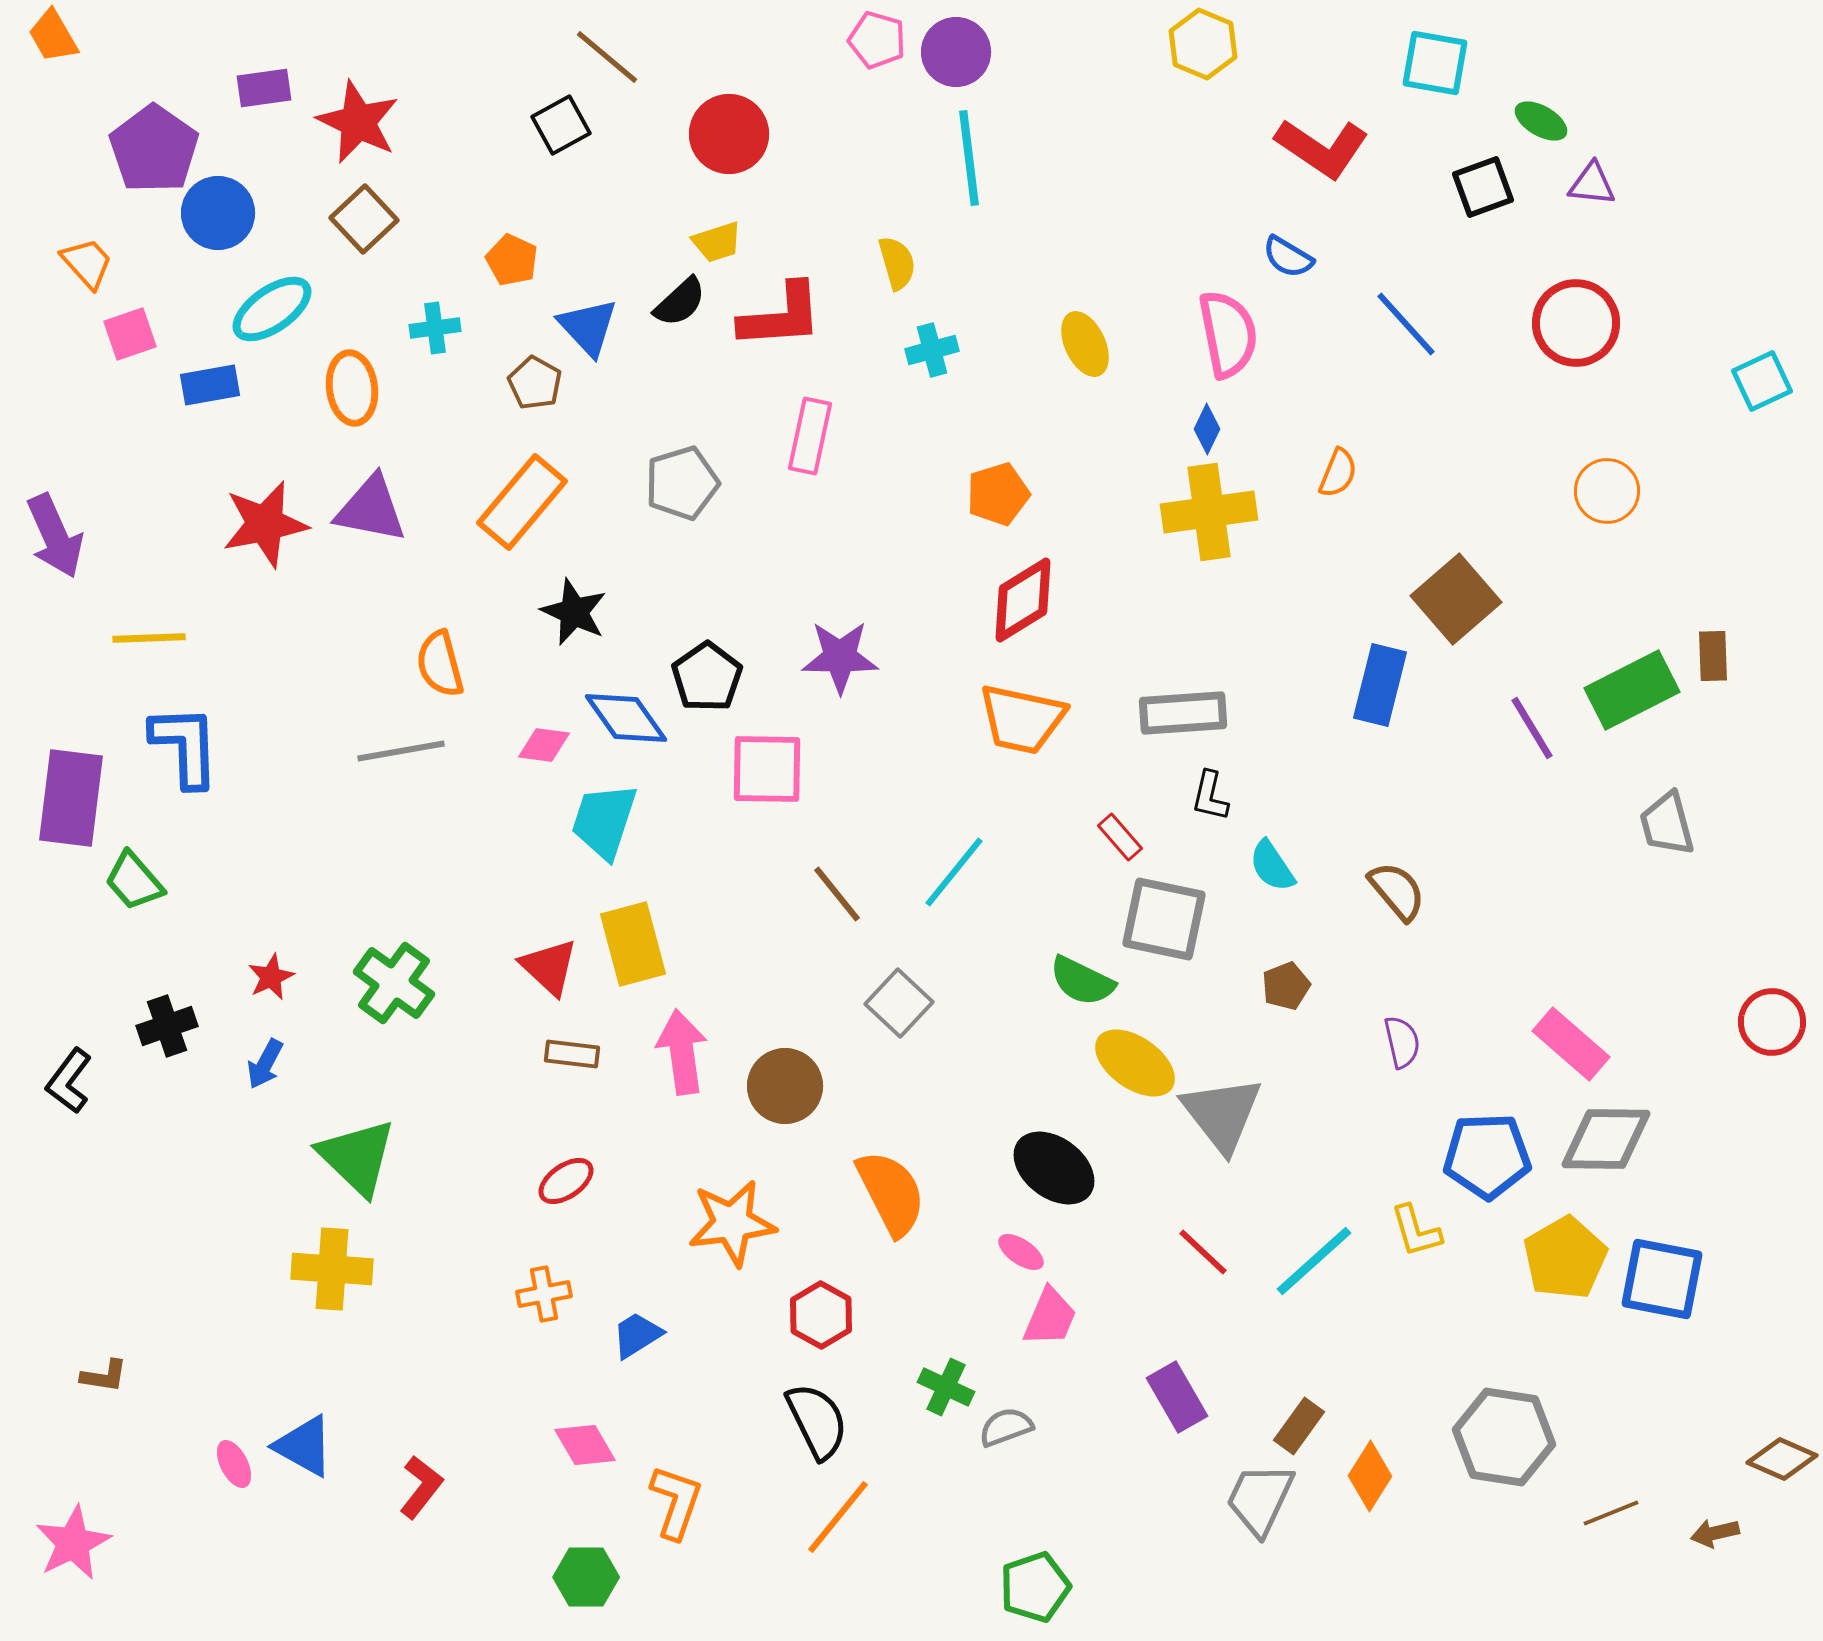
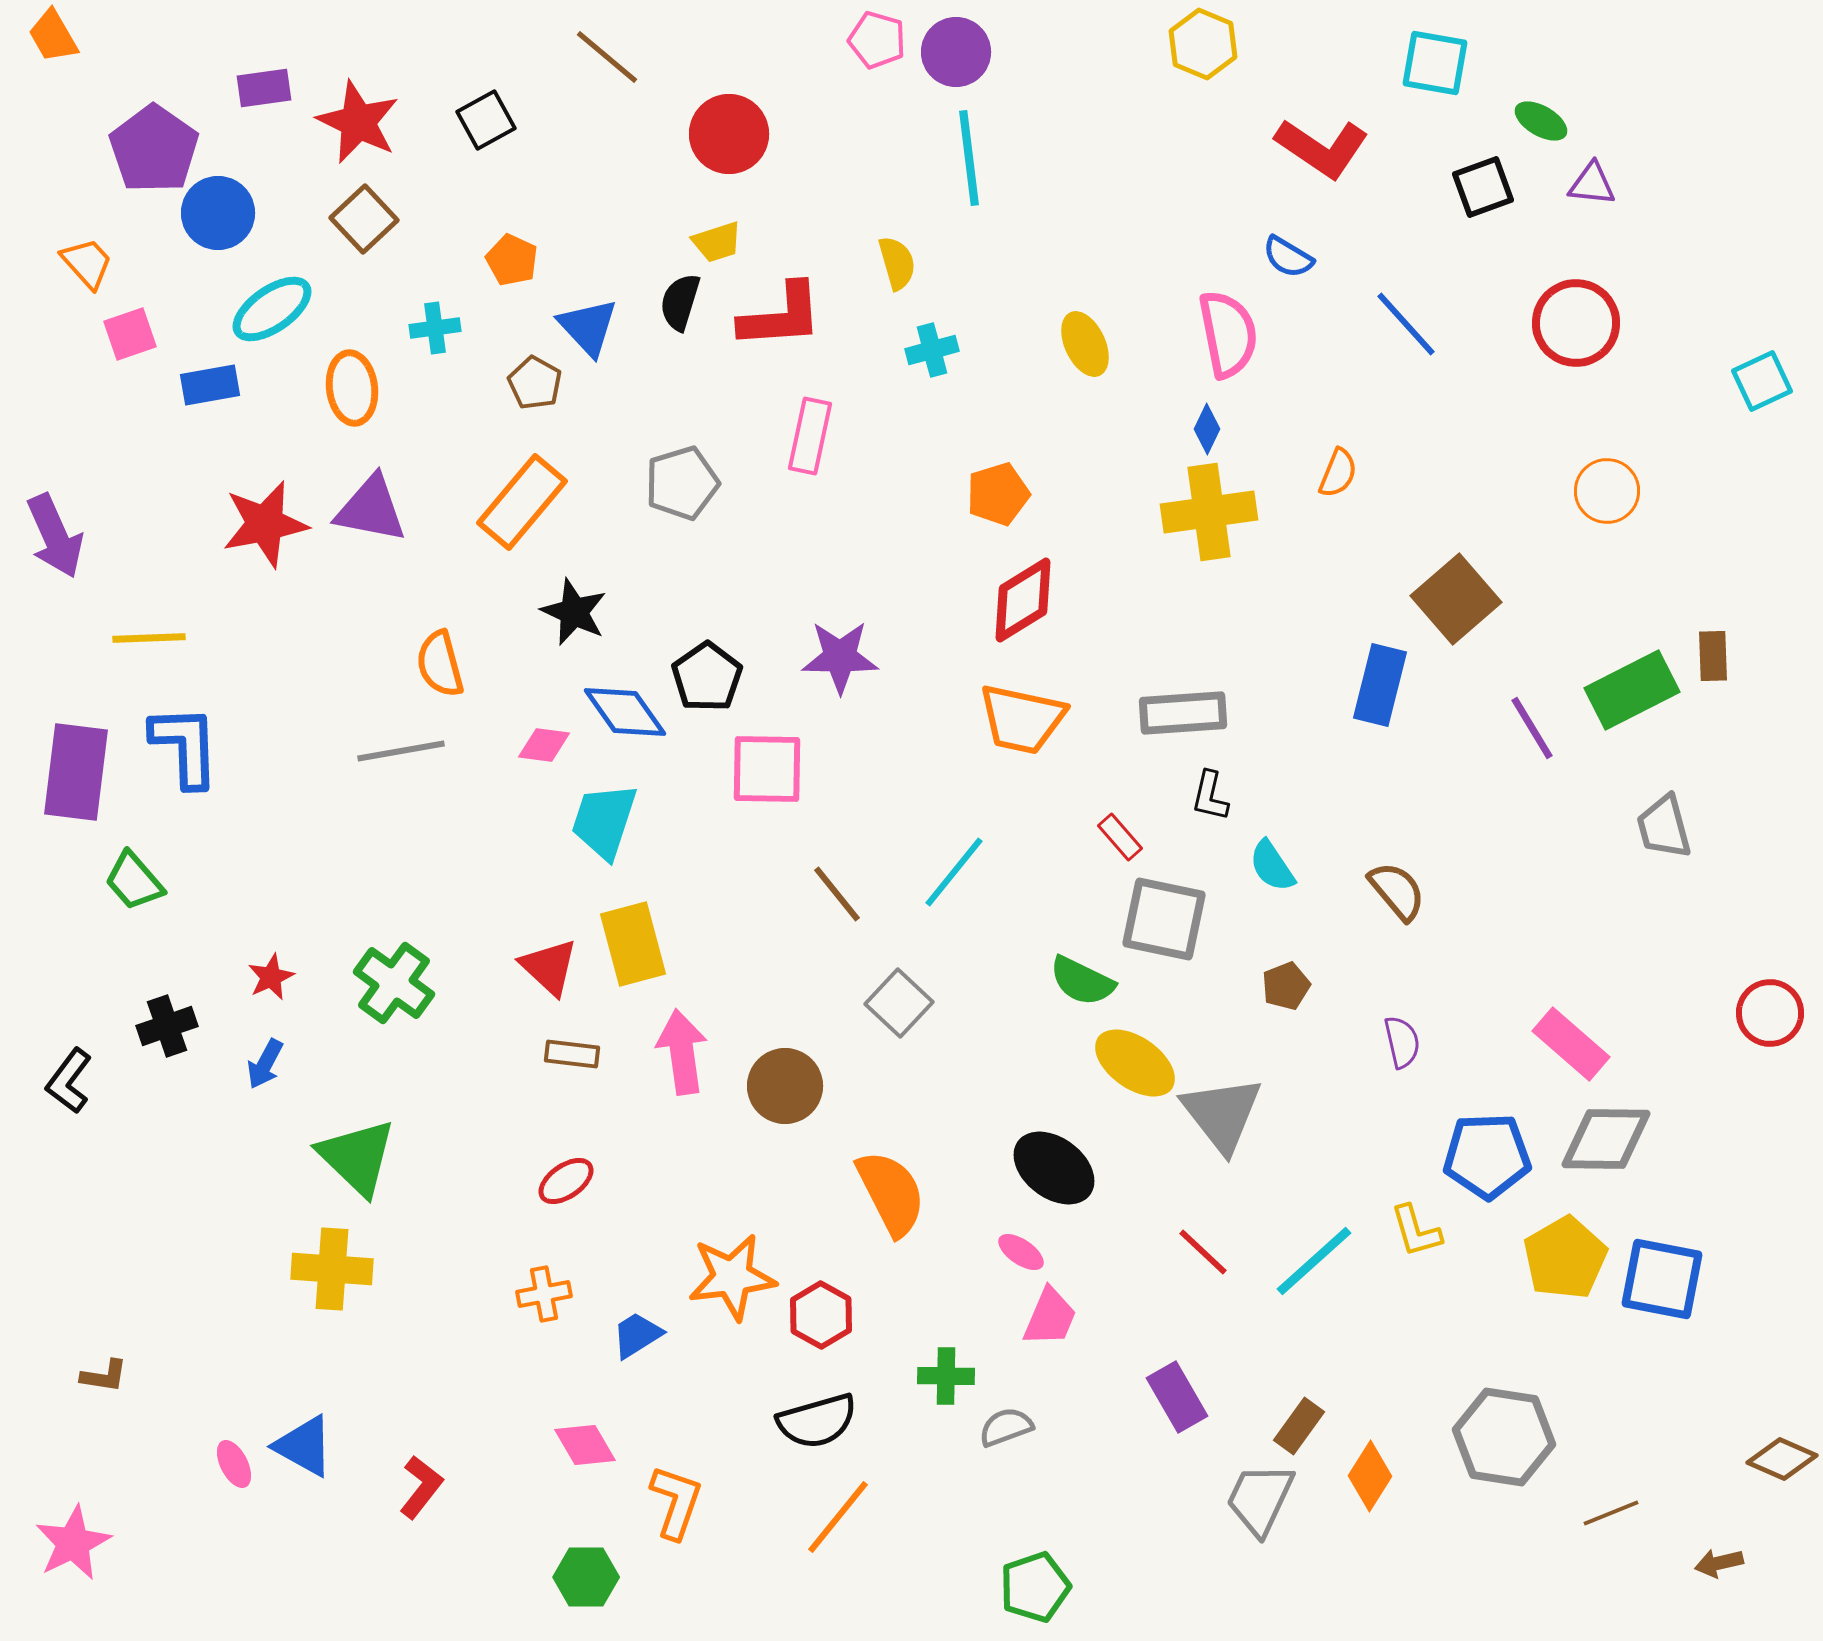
black square at (561, 125): moved 75 px left, 5 px up
black semicircle at (680, 302): rotated 150 degrees clockwise
blue diamond at (626, 718): moved 1 px left, 6 px up
purple rectangle at (71, 798): moved 5 px right, 26 px up
gray trapezoid at (1667, 824): moved 3 px left, 3 px down
red circle at (1772, 1022): moved 2 px left, 9 px up
orange star at (732, 1223): moved 54 px down
green cross at (946, 1387): moved 11 px up; rotated 24 degrees counterclockwise
black semicircle at (817, 1421): rotated 100 degrees clockwise
brown arrow at (1715, 1533): moved 4 px right, 30 px down
